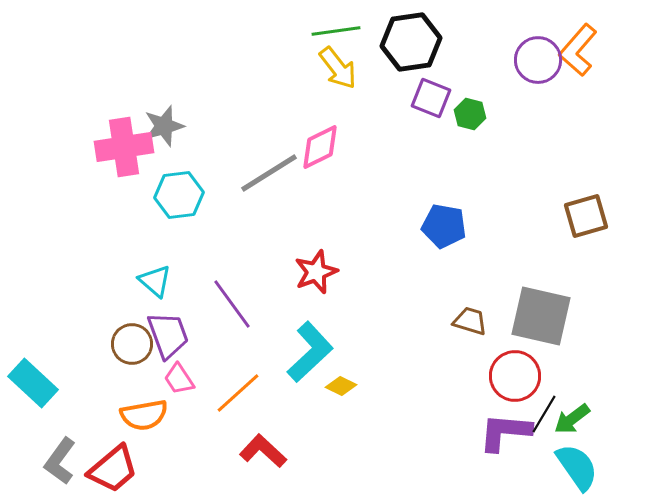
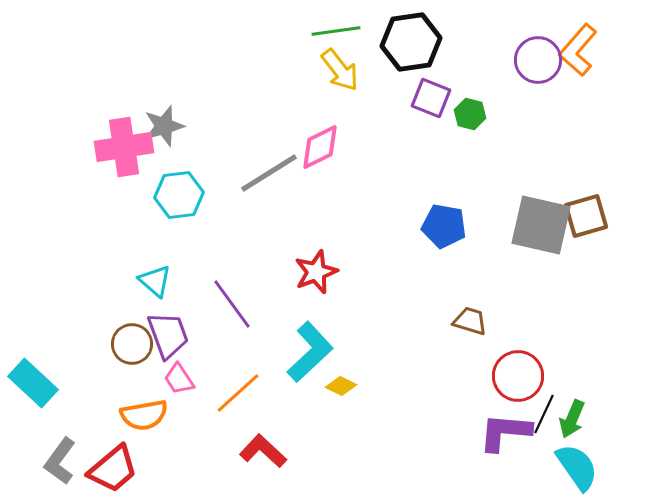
yellow arrow: moved 2 px right, 2 px down
gray square: moved 91 px up
red circle: moved 3 px right
black line: rotated 6 degrees counterclockwise
green arrow: rotated 30 degrees counterclockwise
